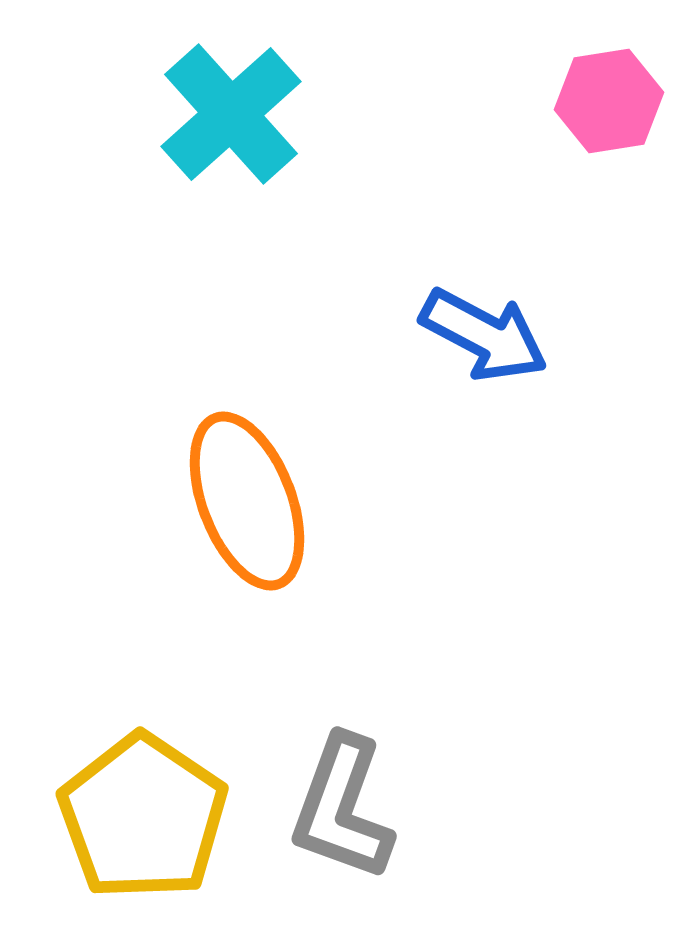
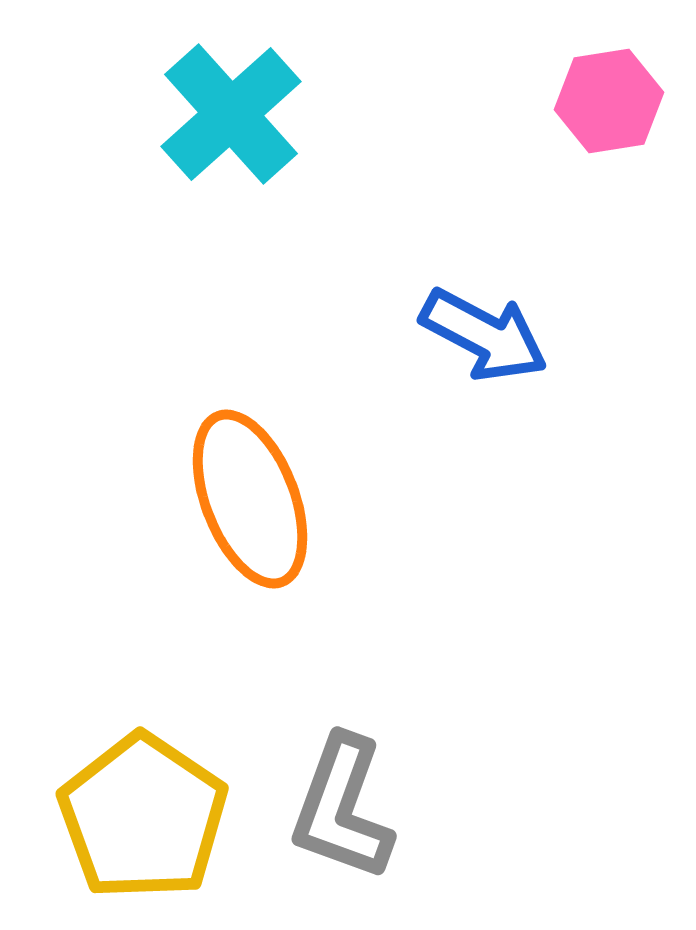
orange ellipse: moved 3 px right, 2 px up
